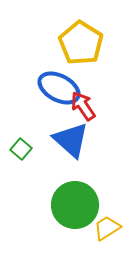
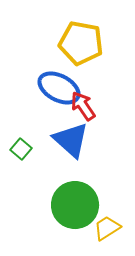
yellow pentagon: rotated 21 degrees counterclockwise
